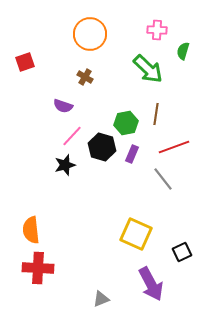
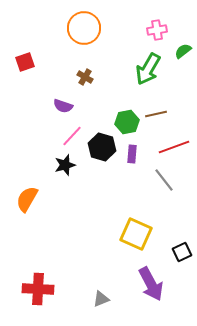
pink cross: rotated 12 degrees counterclockwise
orange circle: moved 6 px left, 6 px up
green semicircle: rotated 36 degrees clockwise
green arrow: rotated 76 degrees clockwise
brown line: rotated 70 degrees clockwise
green hexagon: moved 1 px right, 1 px up
purple rectangle: rotated 18 degrees counterclockwise
gray line: moved 1 px right, 1 px down
orange semicircle: moved 4 px left, 31 px up; rotated 36 degrees clockwise
red cross: moved 21 px down
